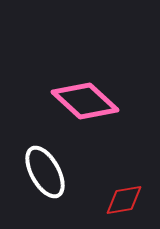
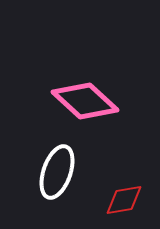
white ellipse: moved 12 px right; rotated 48 degrees clockwise
